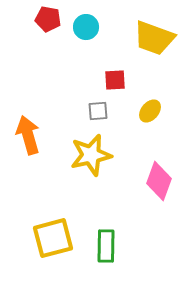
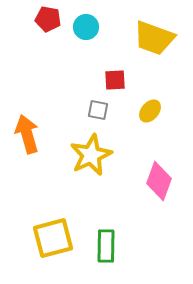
gray square: moved 1 px up; rotated 15 degrees clockwise
orange arrow: moved 1 px left, 1 px up
yellow star: rotated 12 degrees counterclockwise
